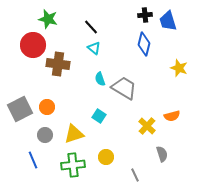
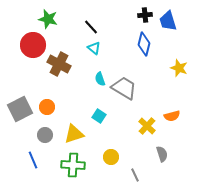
brown cross: moved 1 px right; rotated 20 degrees clockwise
yellow circle: moved 5 px right
green cross: rotated 10 degrees clockwise
